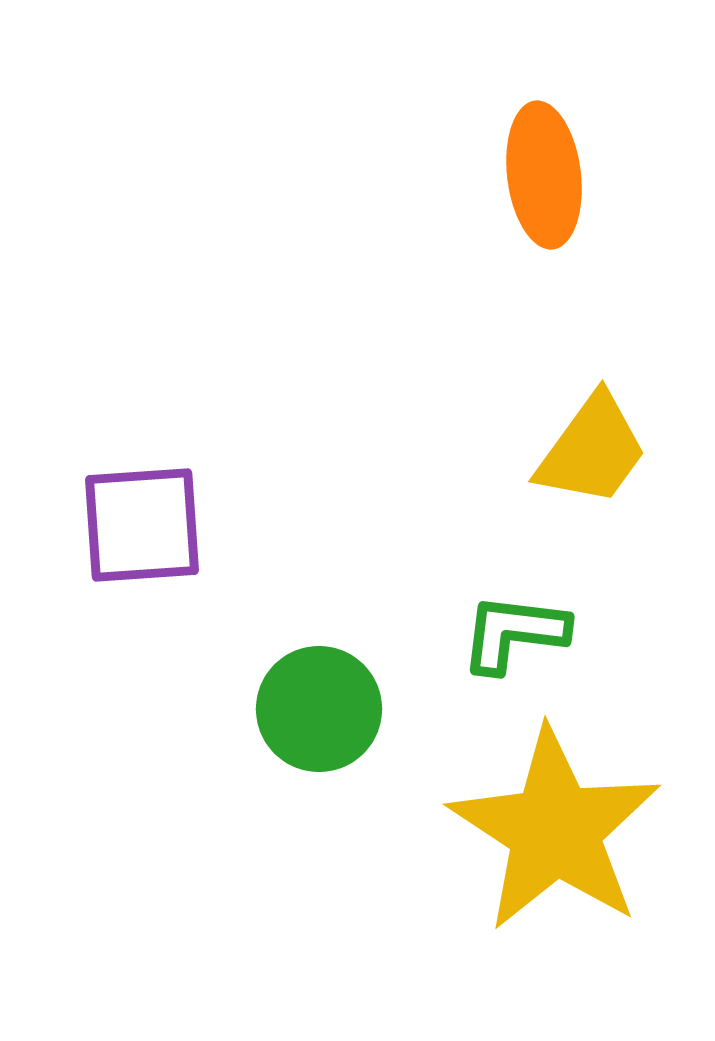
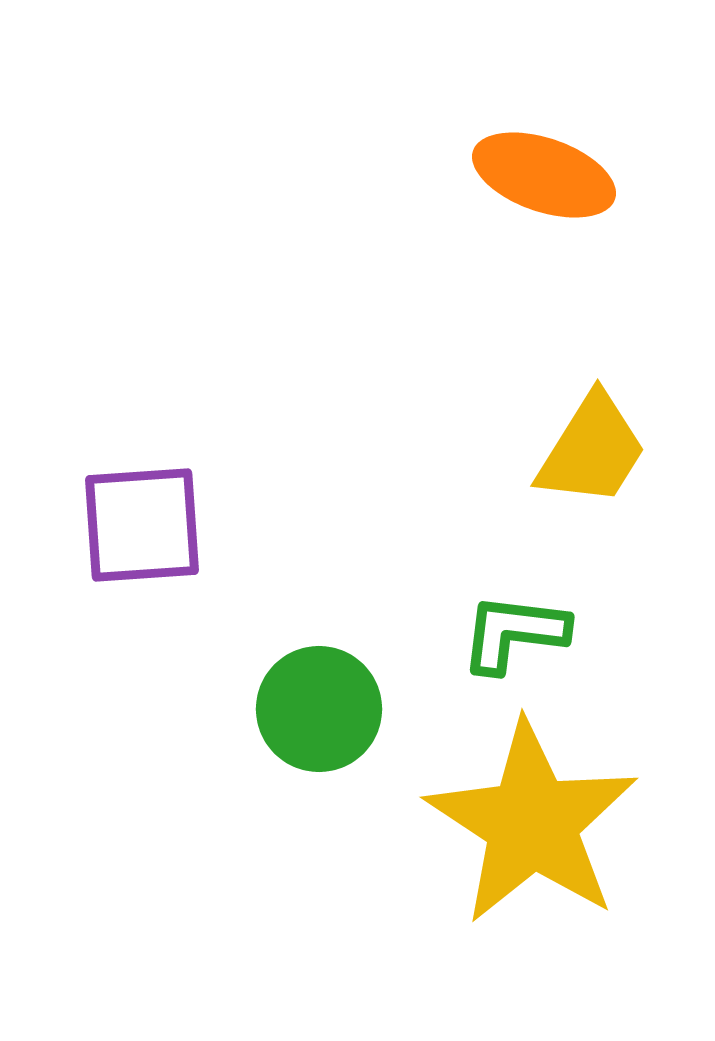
orange ellipse: rotated 64 degrees counterclockwise
yellow trapezoid: rotated 4 degrees counterclockwise
yellow star: moved 23 px left, 7 px up
